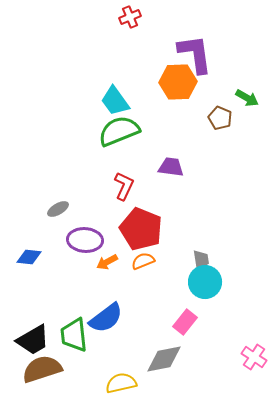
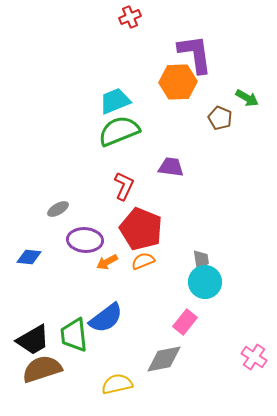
cyan trapezoid: rotated 104 degrees clockwise
yellow semicircle: moved 4 px left, 1 px down
